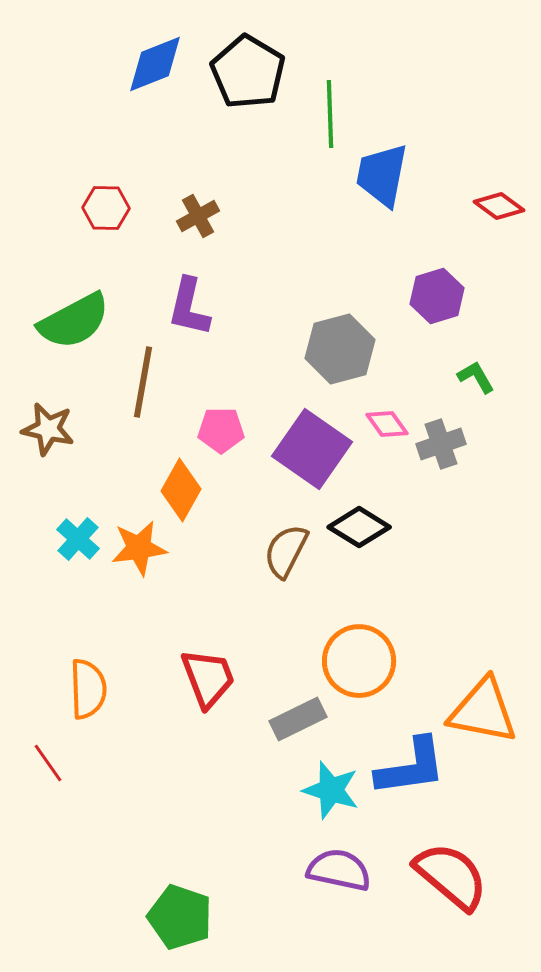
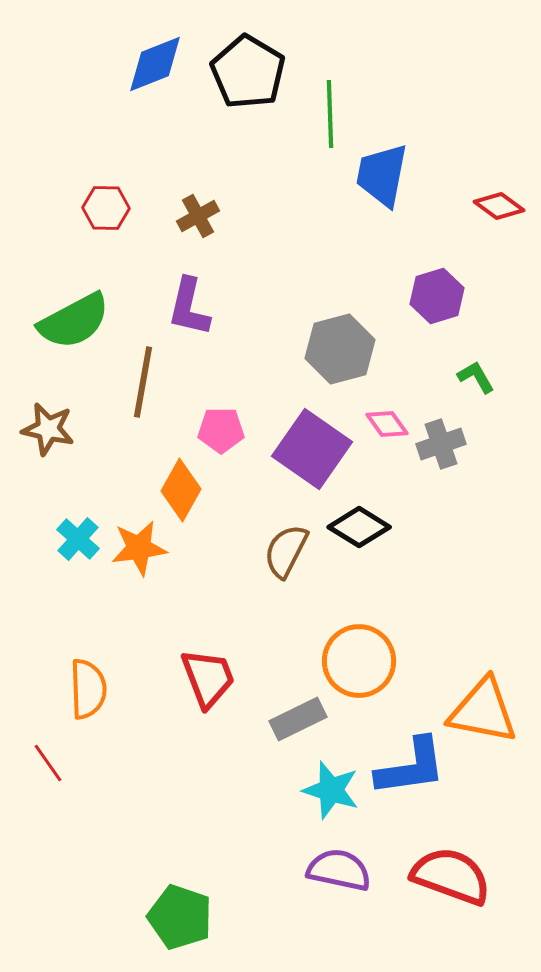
red semicircle: rotated 20 degrees counterclockwise
